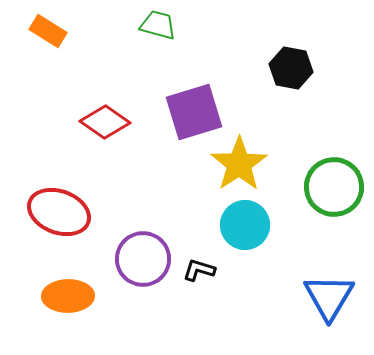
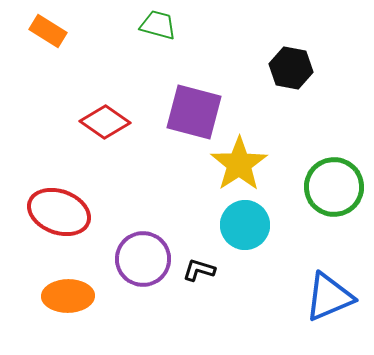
purple square: rotated 32 degrees clockwise
blue triangle: rotated 36 degrees clockwise
